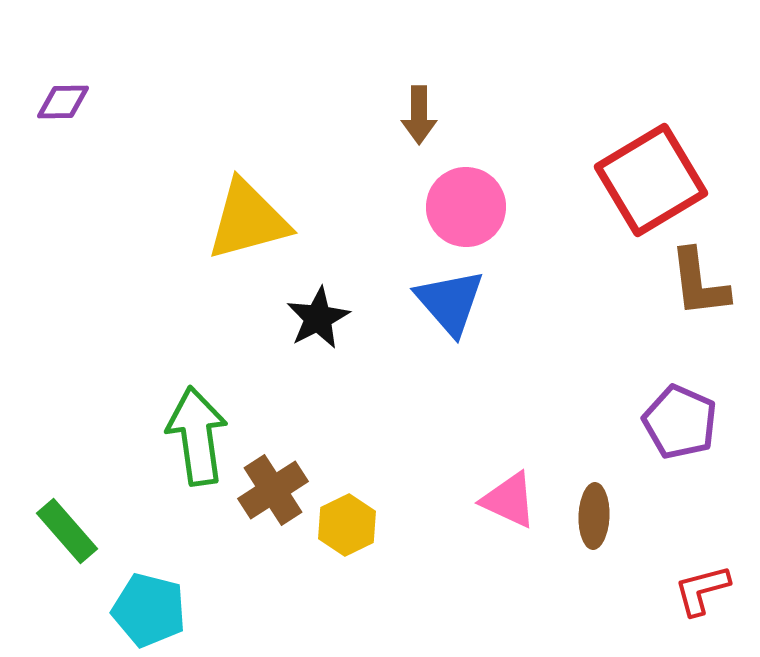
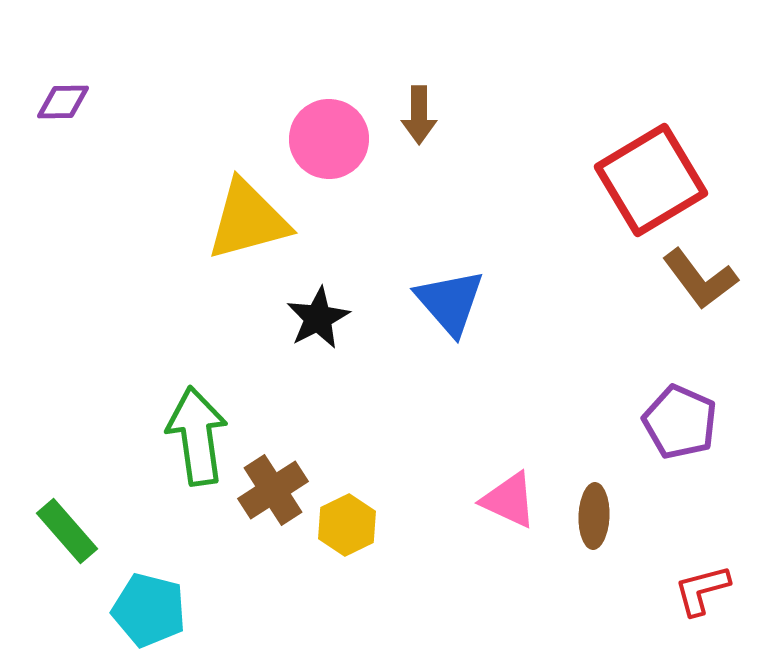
pink circle: moved 137 px left, 68 px up
brown L-shape: moved 1 px right, 4 px up; rotated 30 degrees counterclockwise
